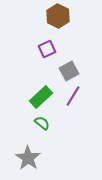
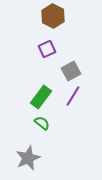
brown hexagon: moved 5 px left
gray square: moved 2 px right
green rectangle: rotated 10 degrees counterclockwise
gray star: rotated 15 degrees clockwise
